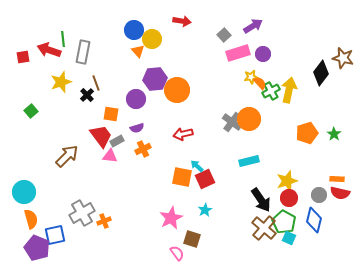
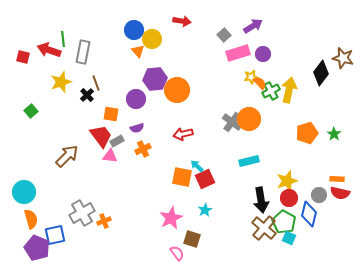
red square at (23, 57): rotated 24 degrees clockwise
black arrow at (261, 200): rotated 25 degrees clockwise
blue diamond at (314, 220): moved 5 px left, 6 px up
